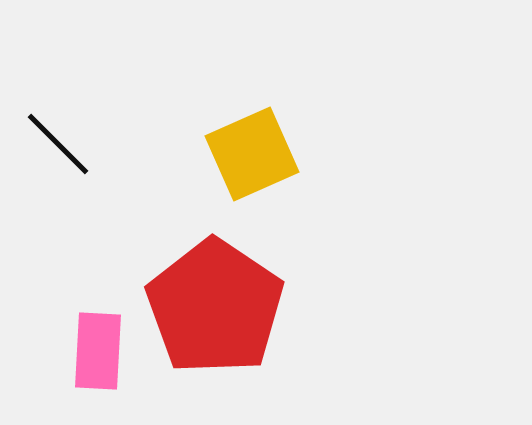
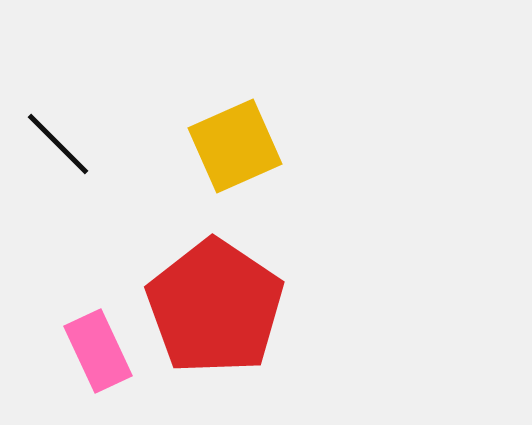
yellow square: moved 17 px left, 8 px up
pink rectangle: rotated 28 degrees counterclockwise
